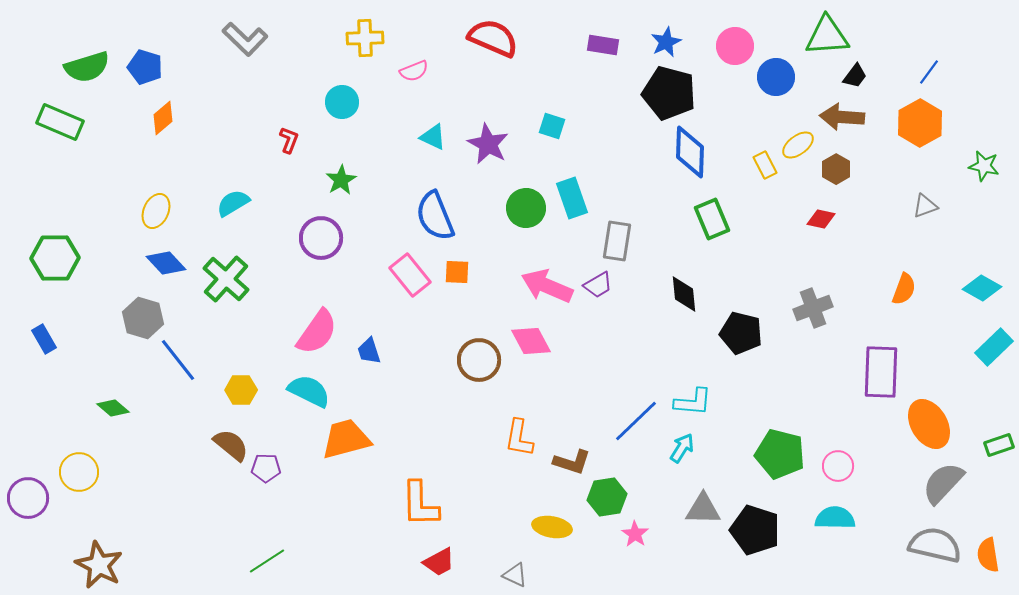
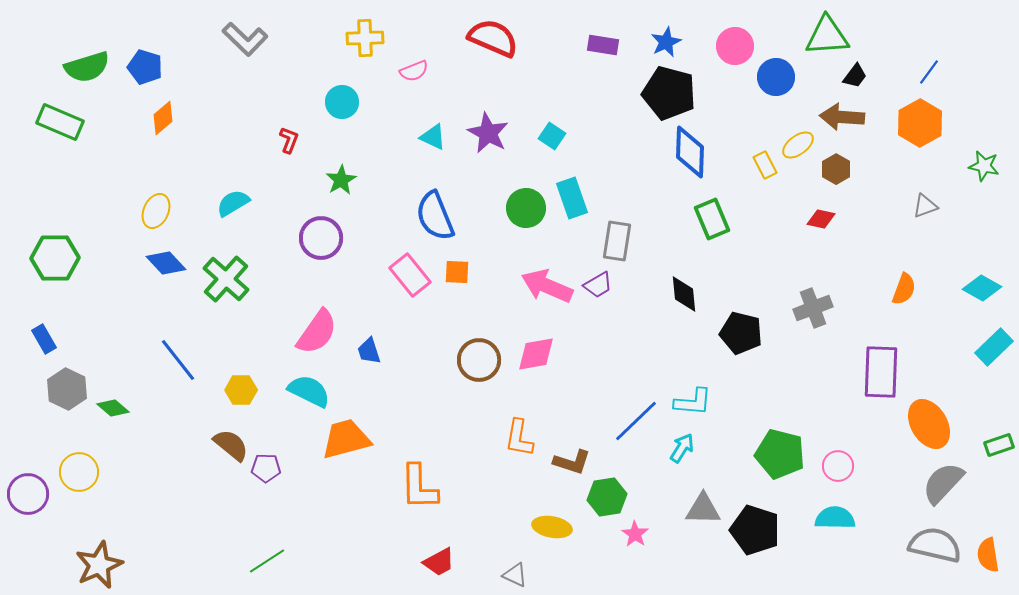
cyan square at (552, 126): moved 10 px down; rotated 16 degrees clockwise
purple star at (488, 144): moved 11 px up
gray hexagon at (143, 318): moved 76 px left, 71 px down; rotated 9 degrees clockwise
pink diamond at (531, 341): moved 5 px right, 13 px down; rotated 72 degrees counterclockwise
purple circle at (28, 498): moved 4 px up
orange L-shape at (420, 504): moved 1 px left, 17 px up
brown star at (99, 565): rotated 21 degrees clockwise
